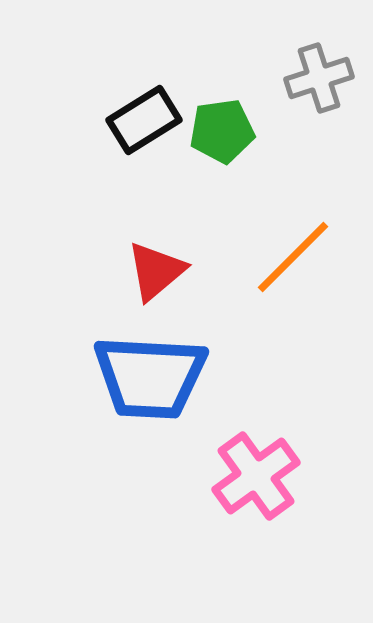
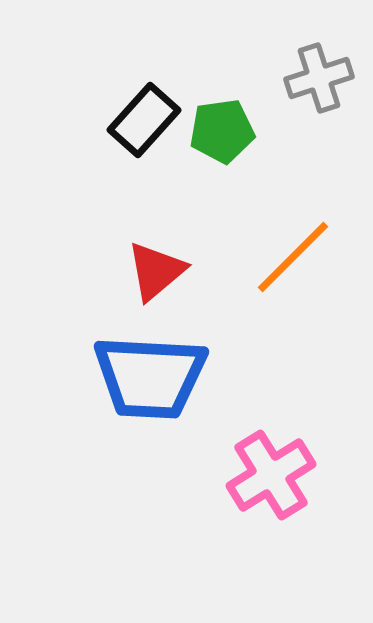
black rectangle: rotated 16 degrees counterclockwise
pink cross: moved 15 px right, 1 px up; rotated 4 degrees clockwise
